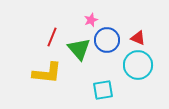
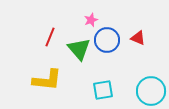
red line: moved 2 px left
cyan circle: moved 13 px right, 26 px down
yellow L-shape: moved 7 px down
